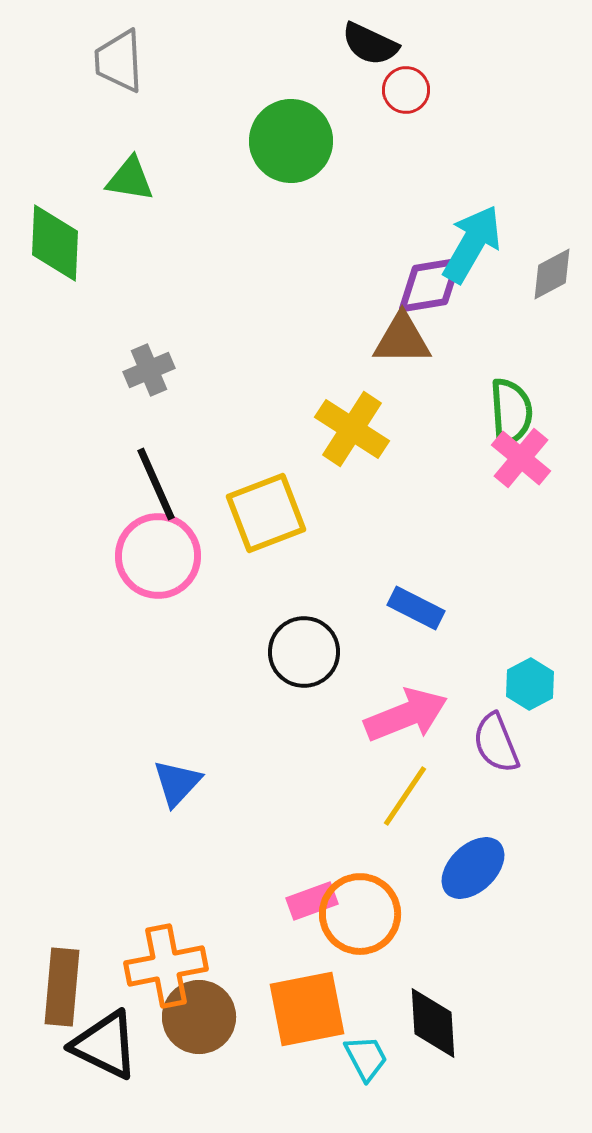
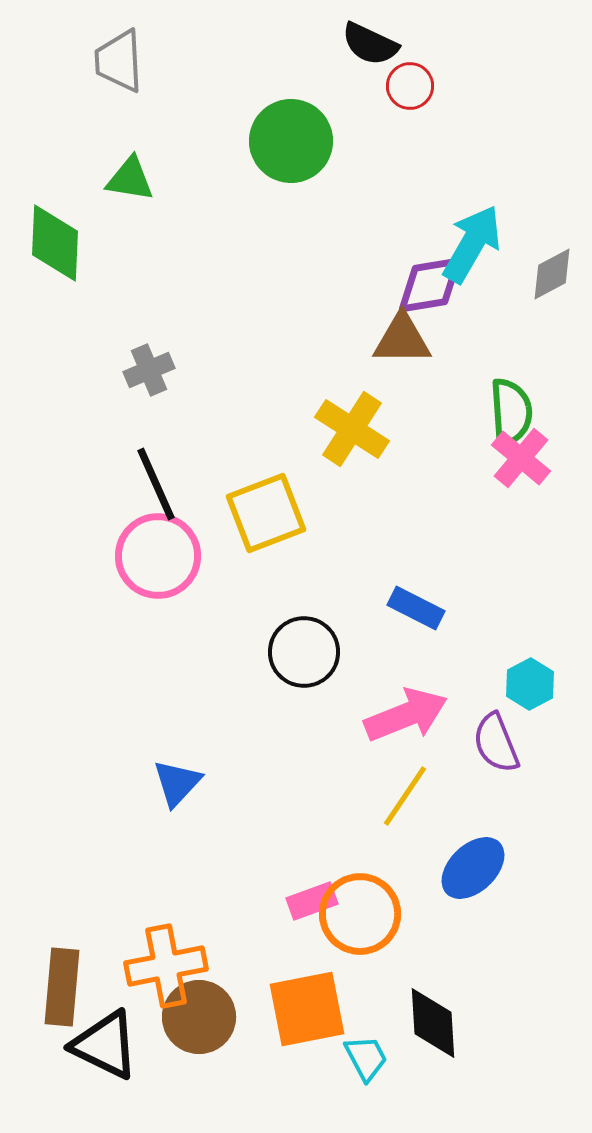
red circle: moved 4 px right, 4 px up
